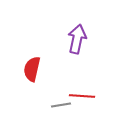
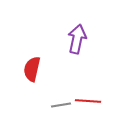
red line: moved 6 px right, 5 px down
